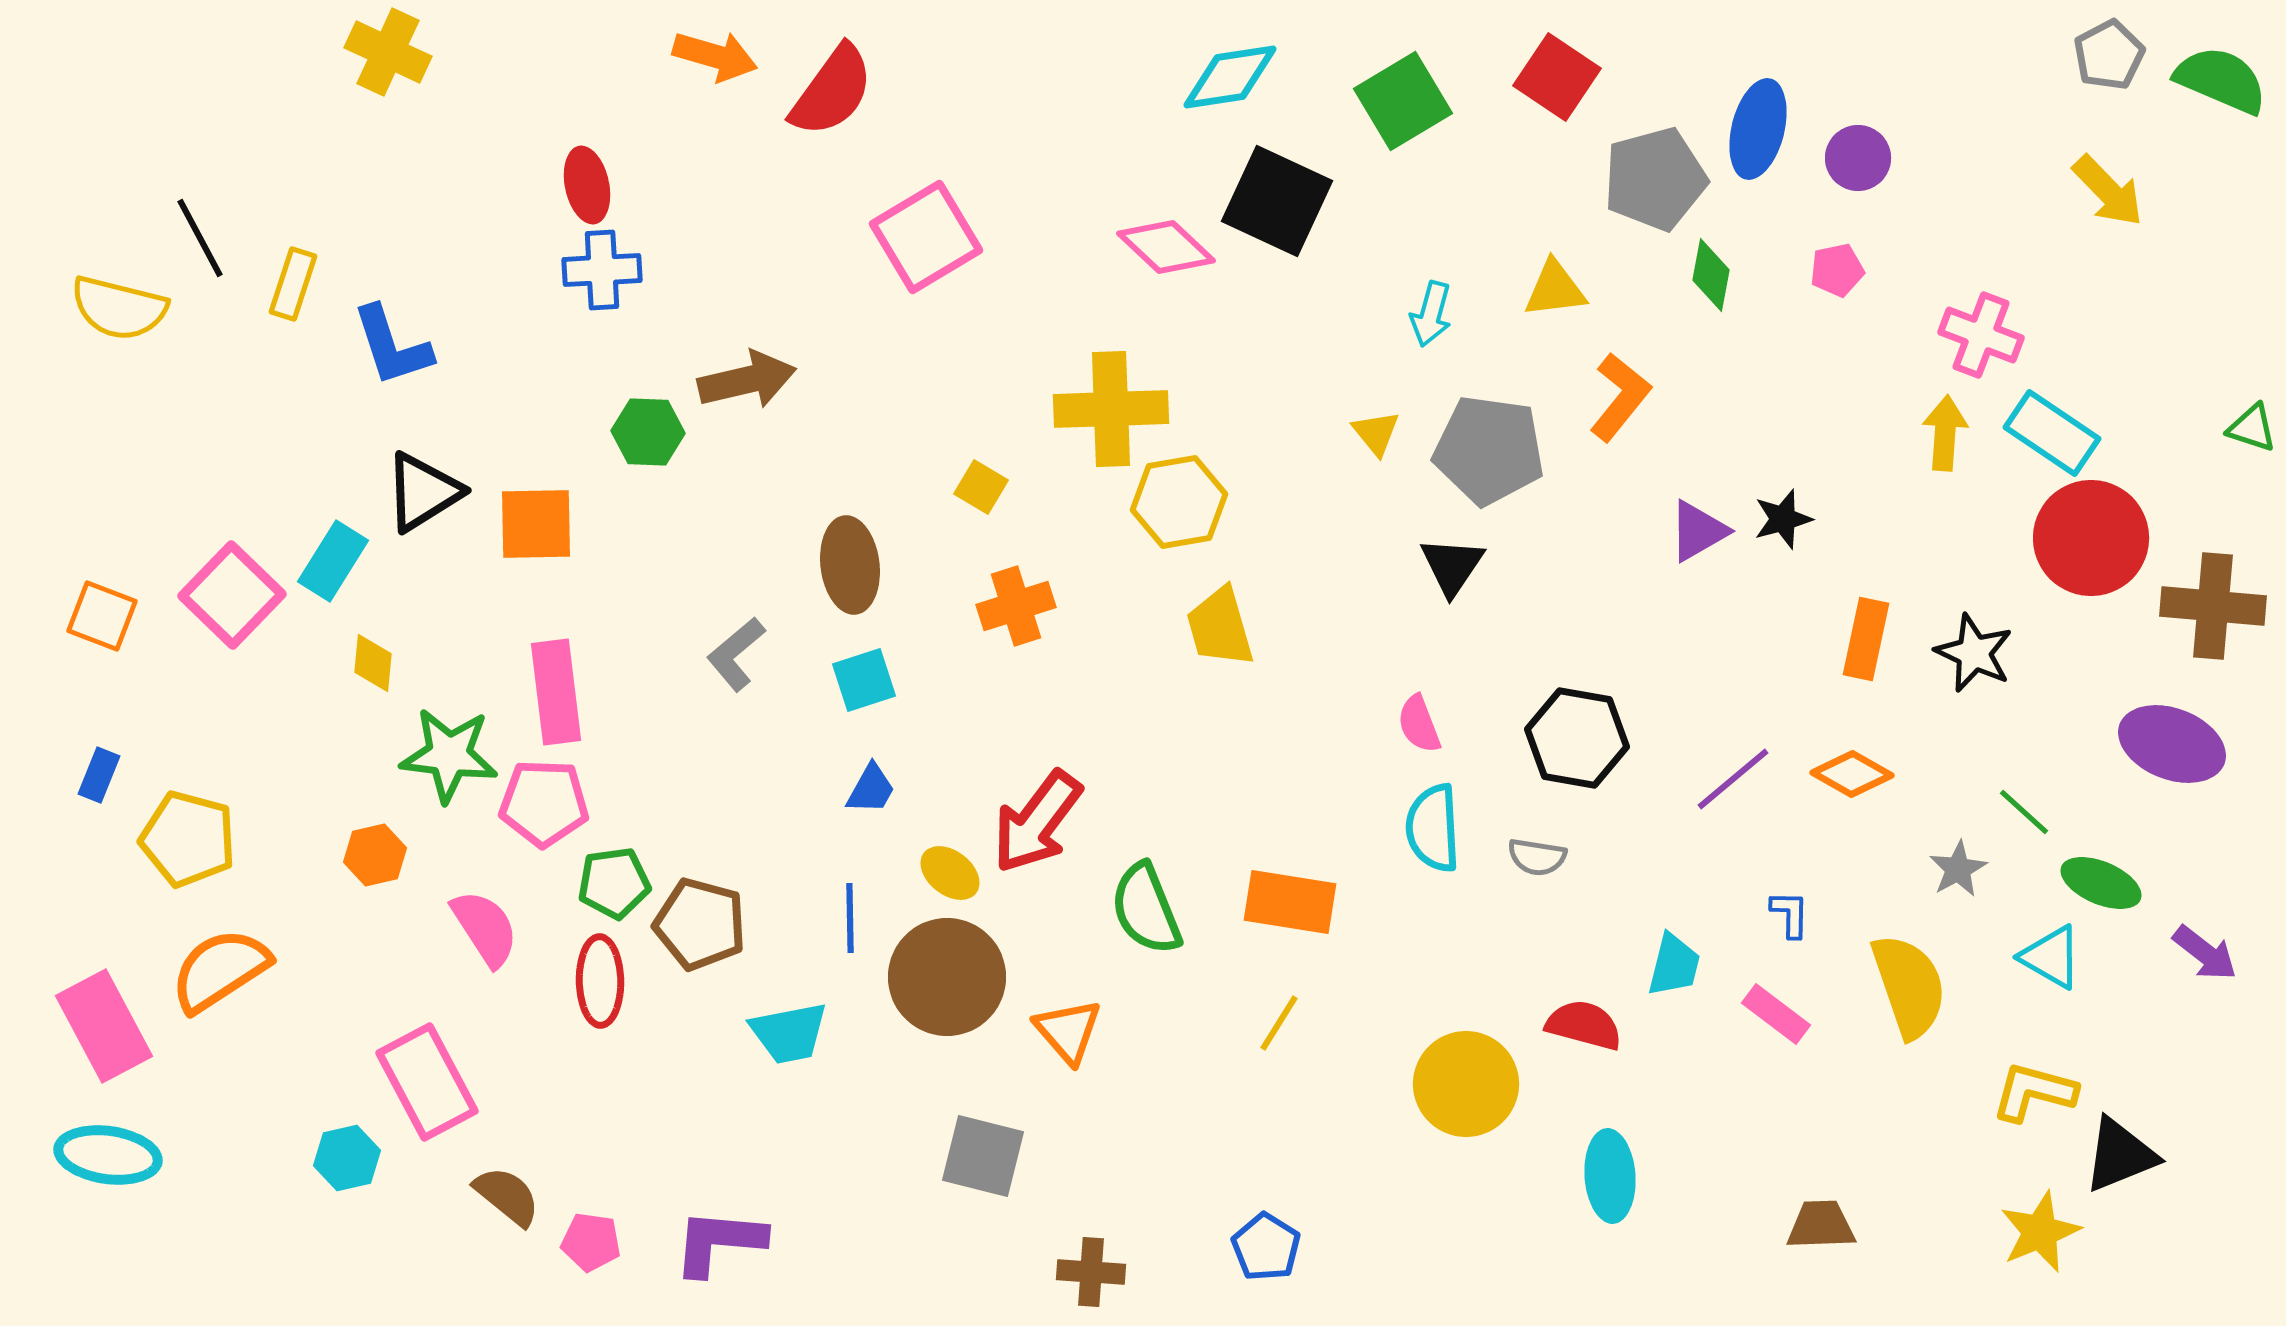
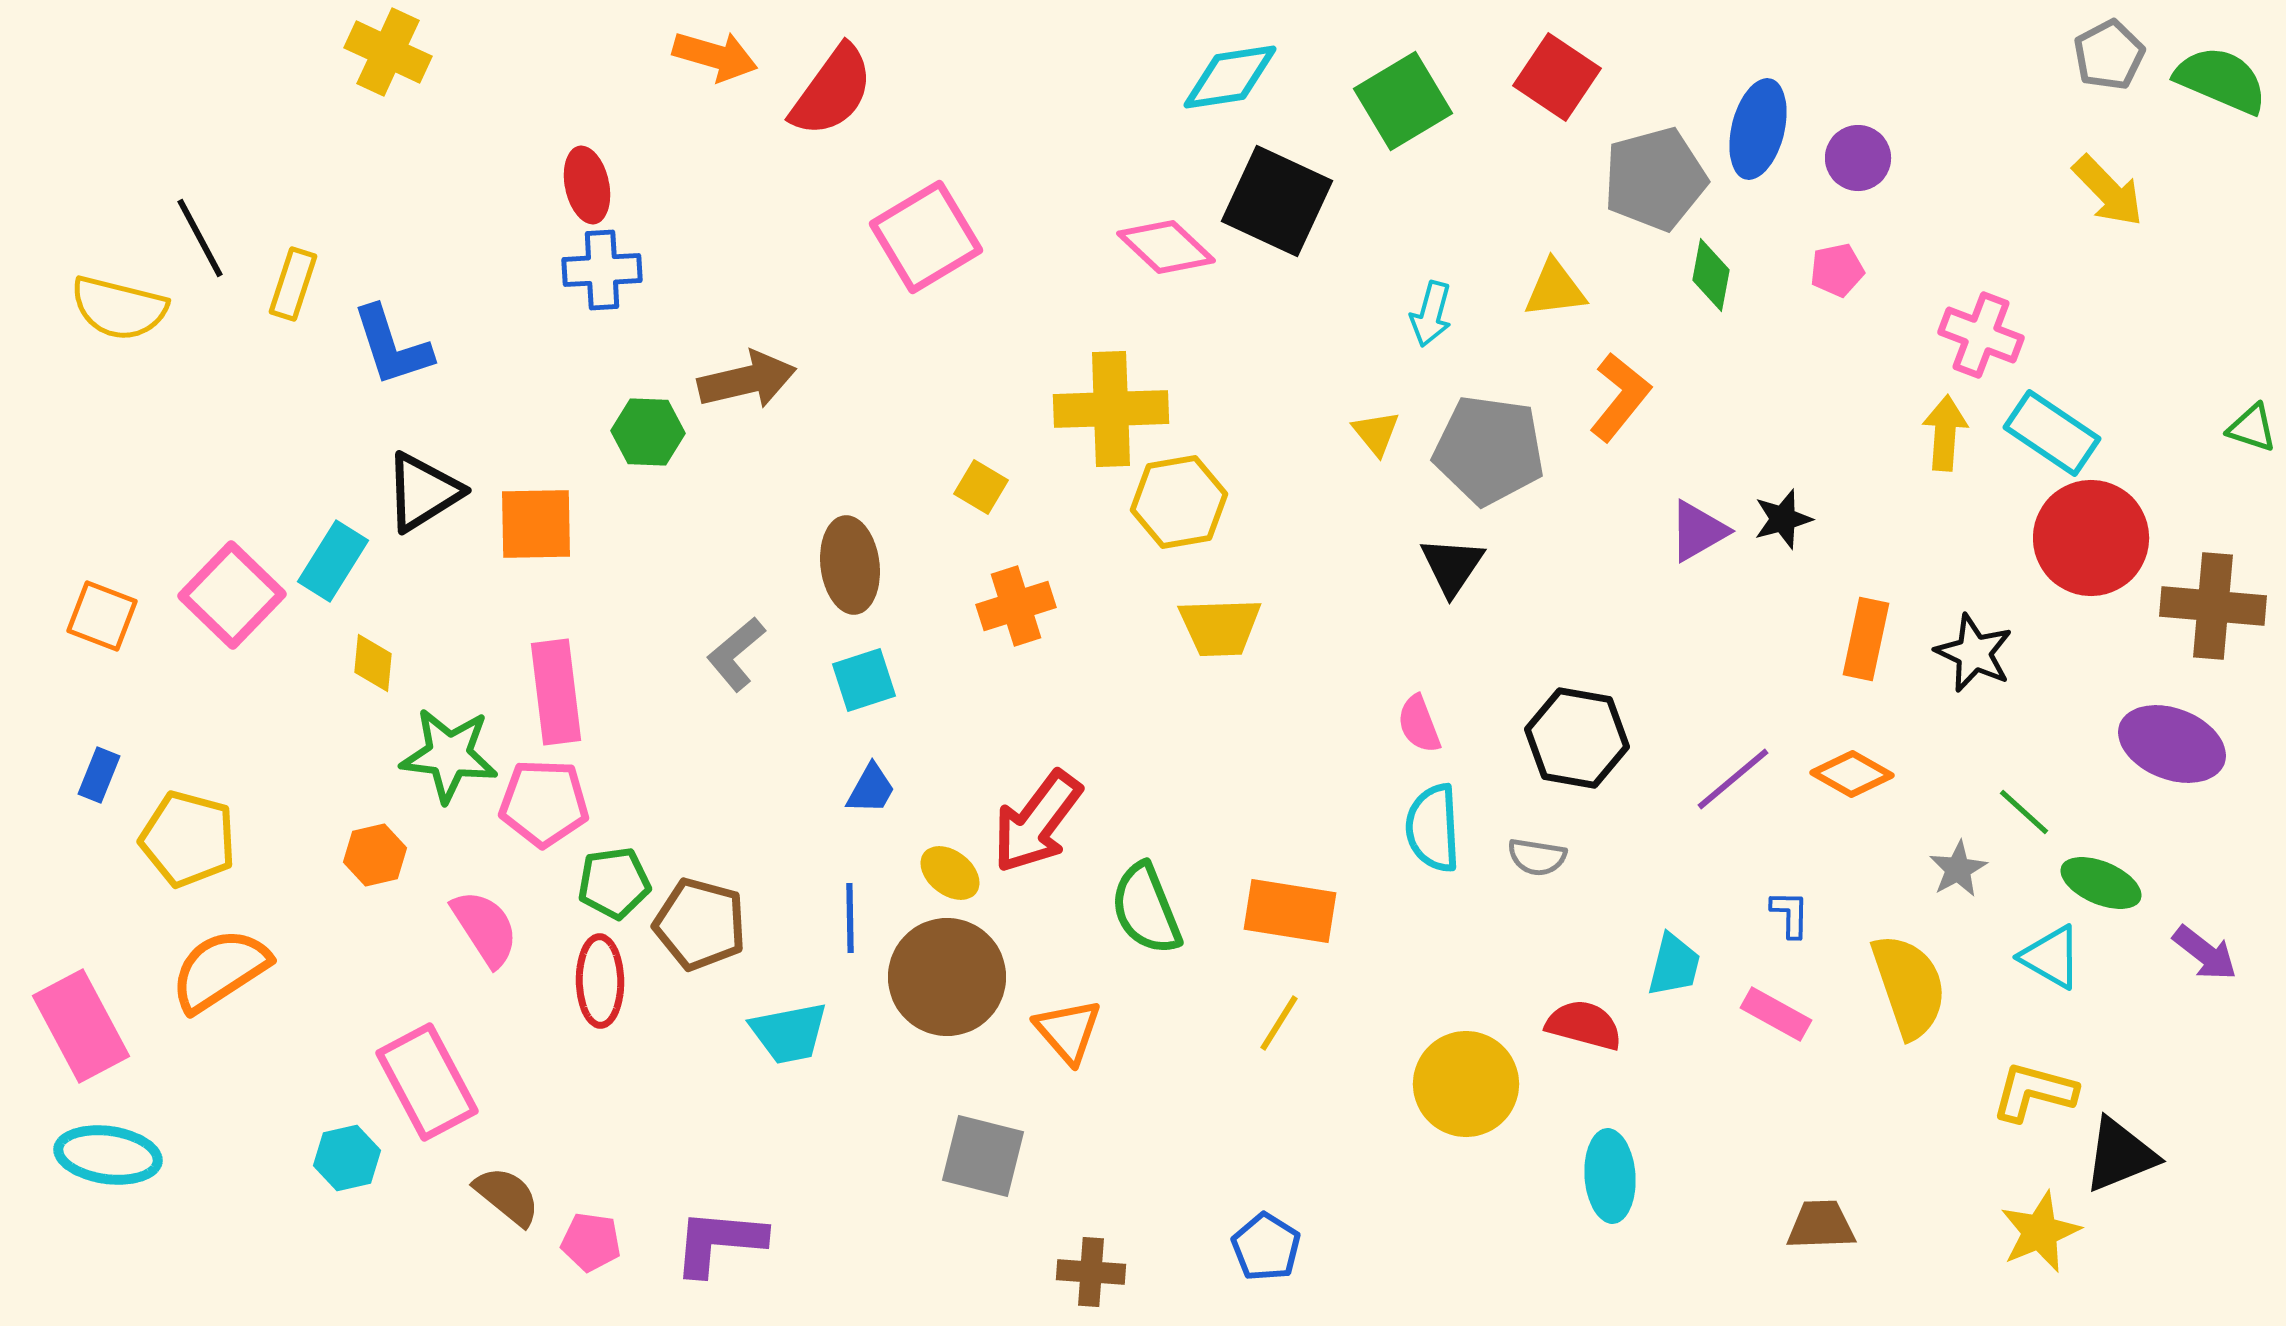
yellow trapezoid at (1220, 627): rotated 76 degrees counterclockwise
orange rectangle at (1290, 902): moved 9 px down
pink rectangle at (1776, 1014): rotated 8 degrees counterclockwise
pink rectangle at (104, 1026): moved 23 px left
